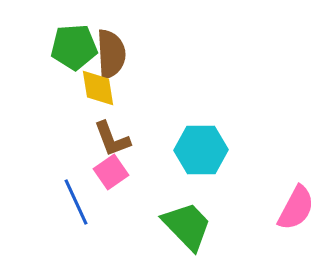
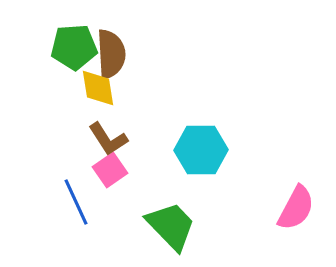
brown L-shape: moved 4 px left; rotated 12 degrees counterclockwise
pink square: moved 1 px left, 2 px up
green trapezoid: moved 16 px left
